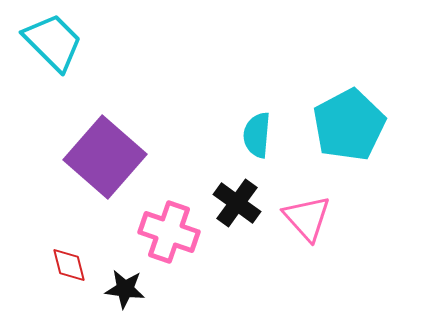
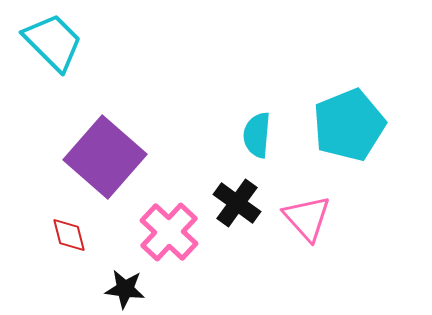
cyan pentagon: rotated 6 degrees clockwise
pink cross: rotated 24 degrees clockwise
red diamond: moved 30 px up
